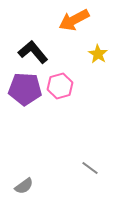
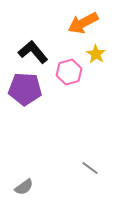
orange arrow: moved 9 px right, 3 px down
yellow star: moved 2 px left
pink hexagon: moved 9 px right, 14 px up
gray semicircle: moved 1 px down
